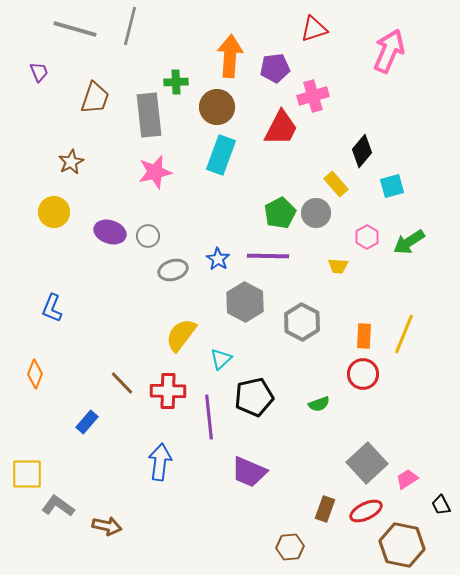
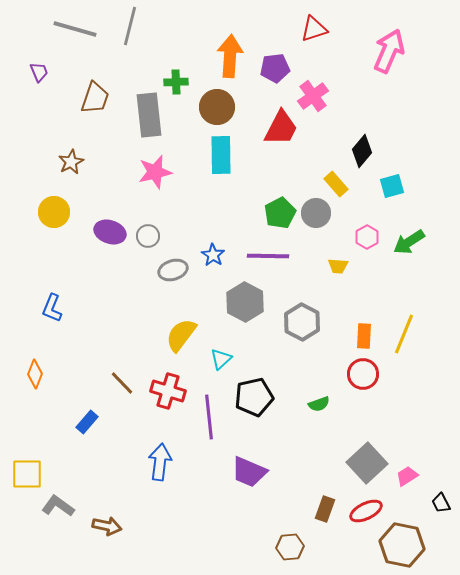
pink cross at (313, 96): rotated 20 degrees counterclockwise
cyan rectangle at (221, 155): rotated 21 degrees counterclockwise
blue star at (218, 259): moved 5 px left, 4 px up
red cross at (168, 391): rotated 16 degrees clockwise
pink trapezoid at (407, 479): moved 3 px up
black trapezoid at (441, 505): moved 2 px up
